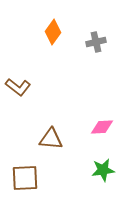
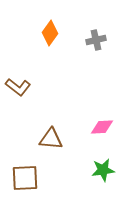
orange diamond: moved 3 px left, 1 px down
gray cross: moved 2 px up
